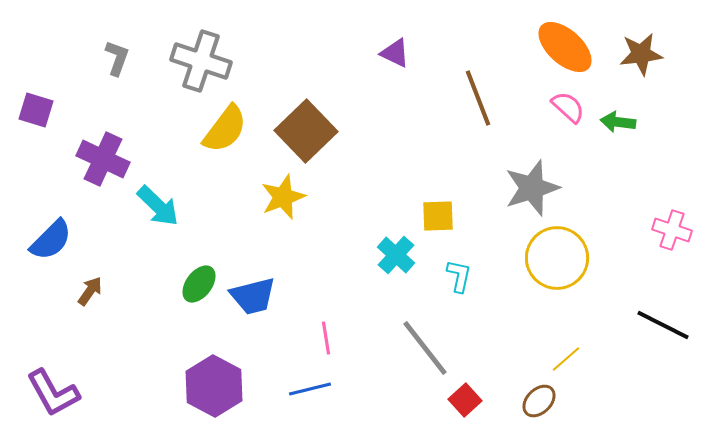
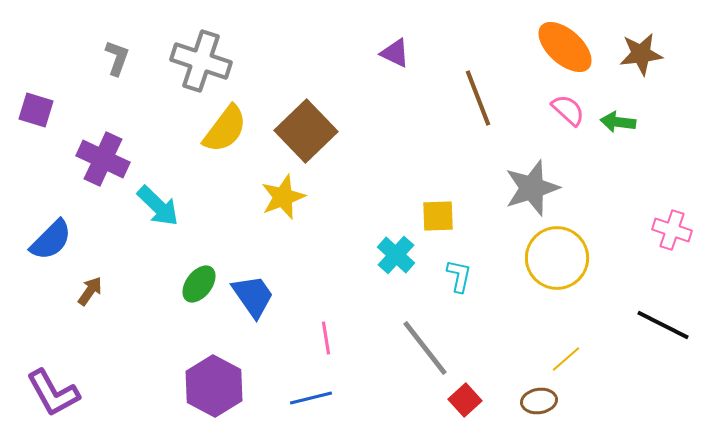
pink semicircle: moved 3 px down
blue trapezoid: rotated 111 degrees counterclockwise
blue line: moved 1 px right, 9 px down
brown ellipse: rotated 36 degrees clockwise
